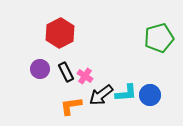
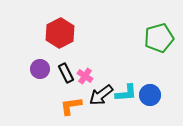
black rectangle: moved 1 px down
